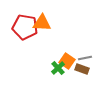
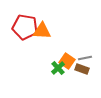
orange triangle: moved 8 px down
